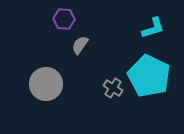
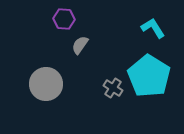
cyan L-shape: rotated 105 degrees counterclockwise
cyan pentagon: rotated 6 degrees clockwise
